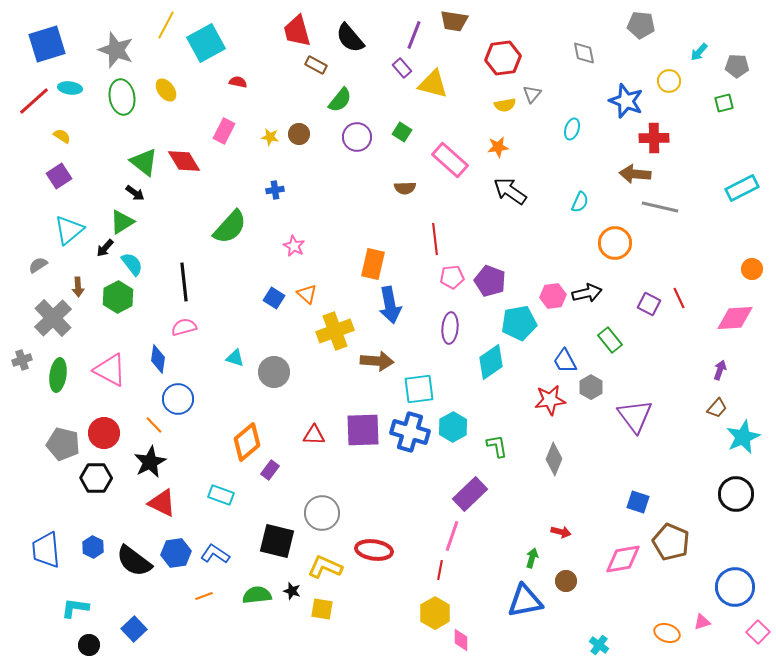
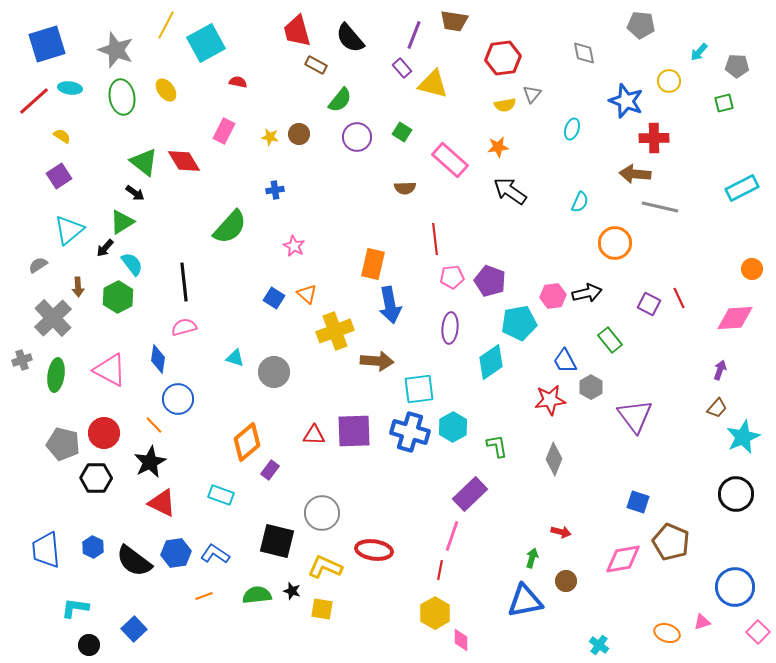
green ellipse at (58, 375): moved 2 px left
purple square at (363, 430): moved 9 px left, 1 px down
